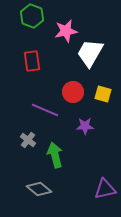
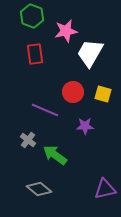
red rectangle: moved 3 px right, 7 px up
green arrow: rotated 40 degrees counterclockwise
